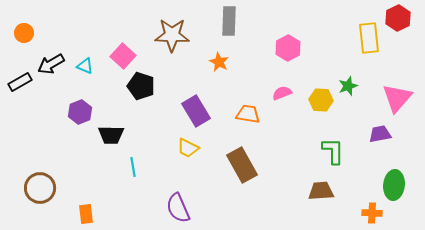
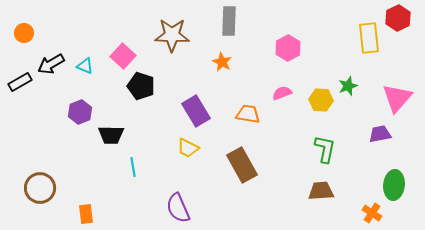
orange star: moved 3 px right
green L-shape: moved 8 px left, 2 px up; rotated 12 degrees clockwise
orange cross: rotated 30 degrees clockwise
